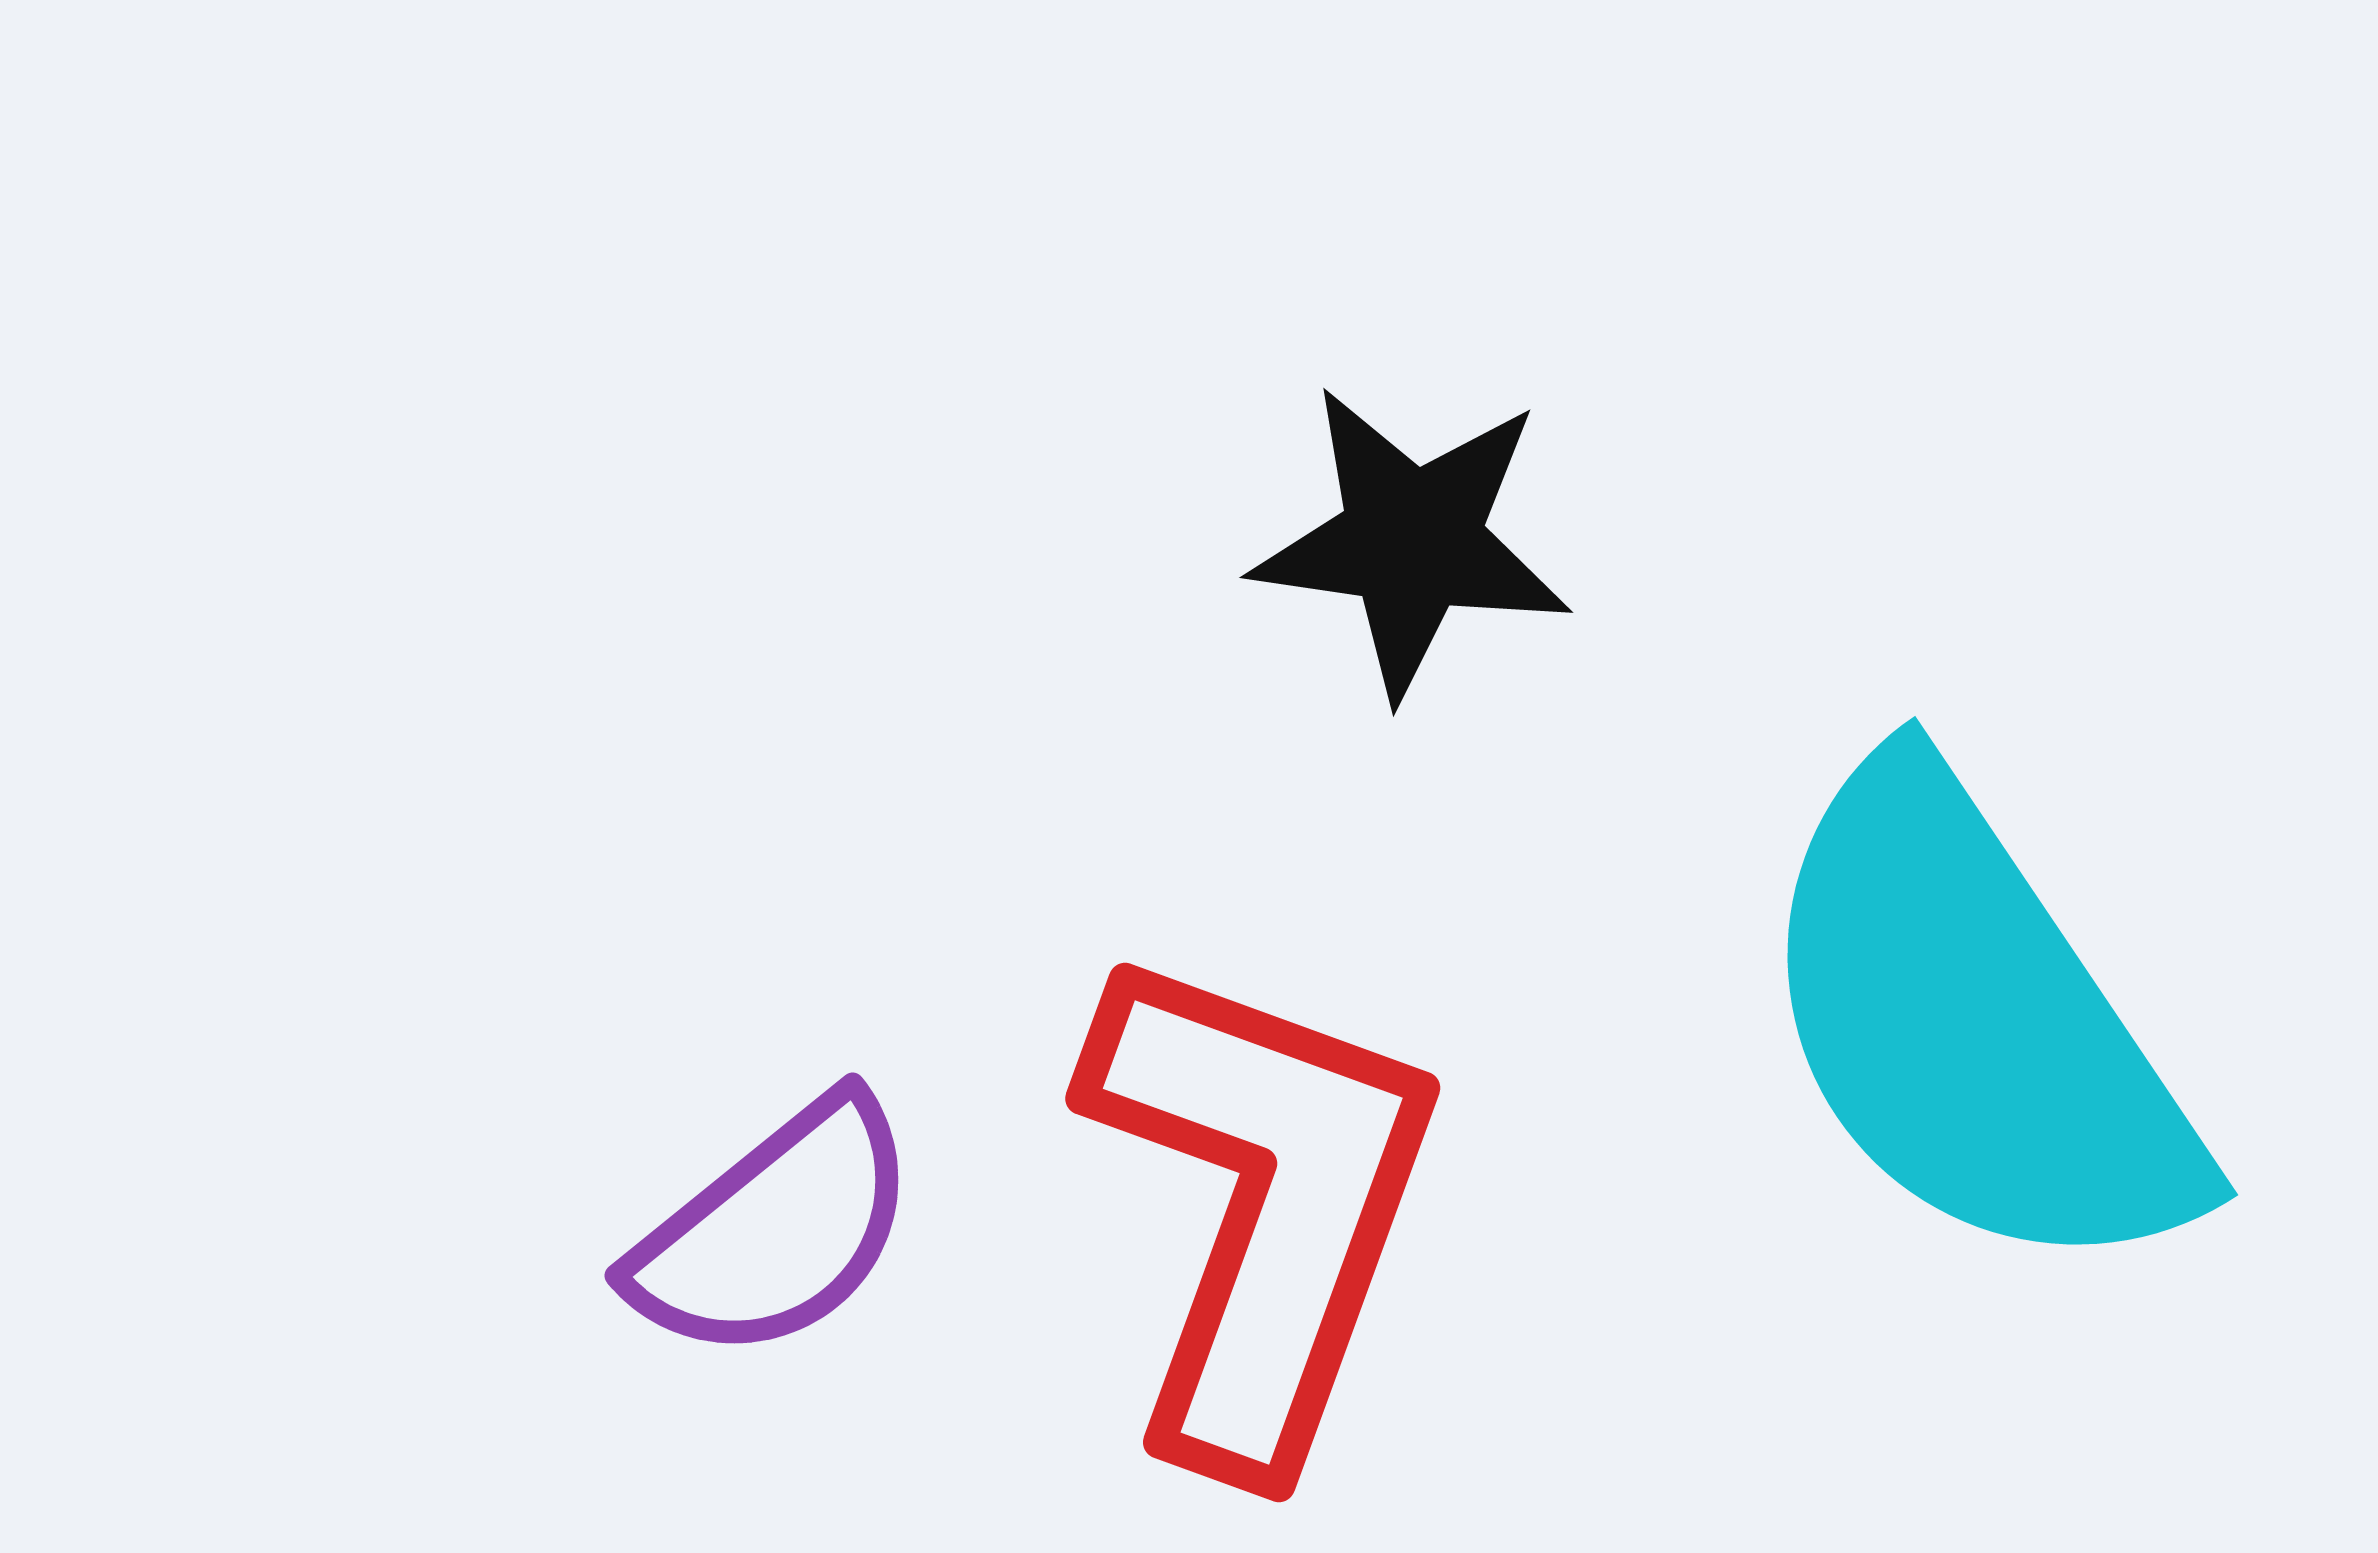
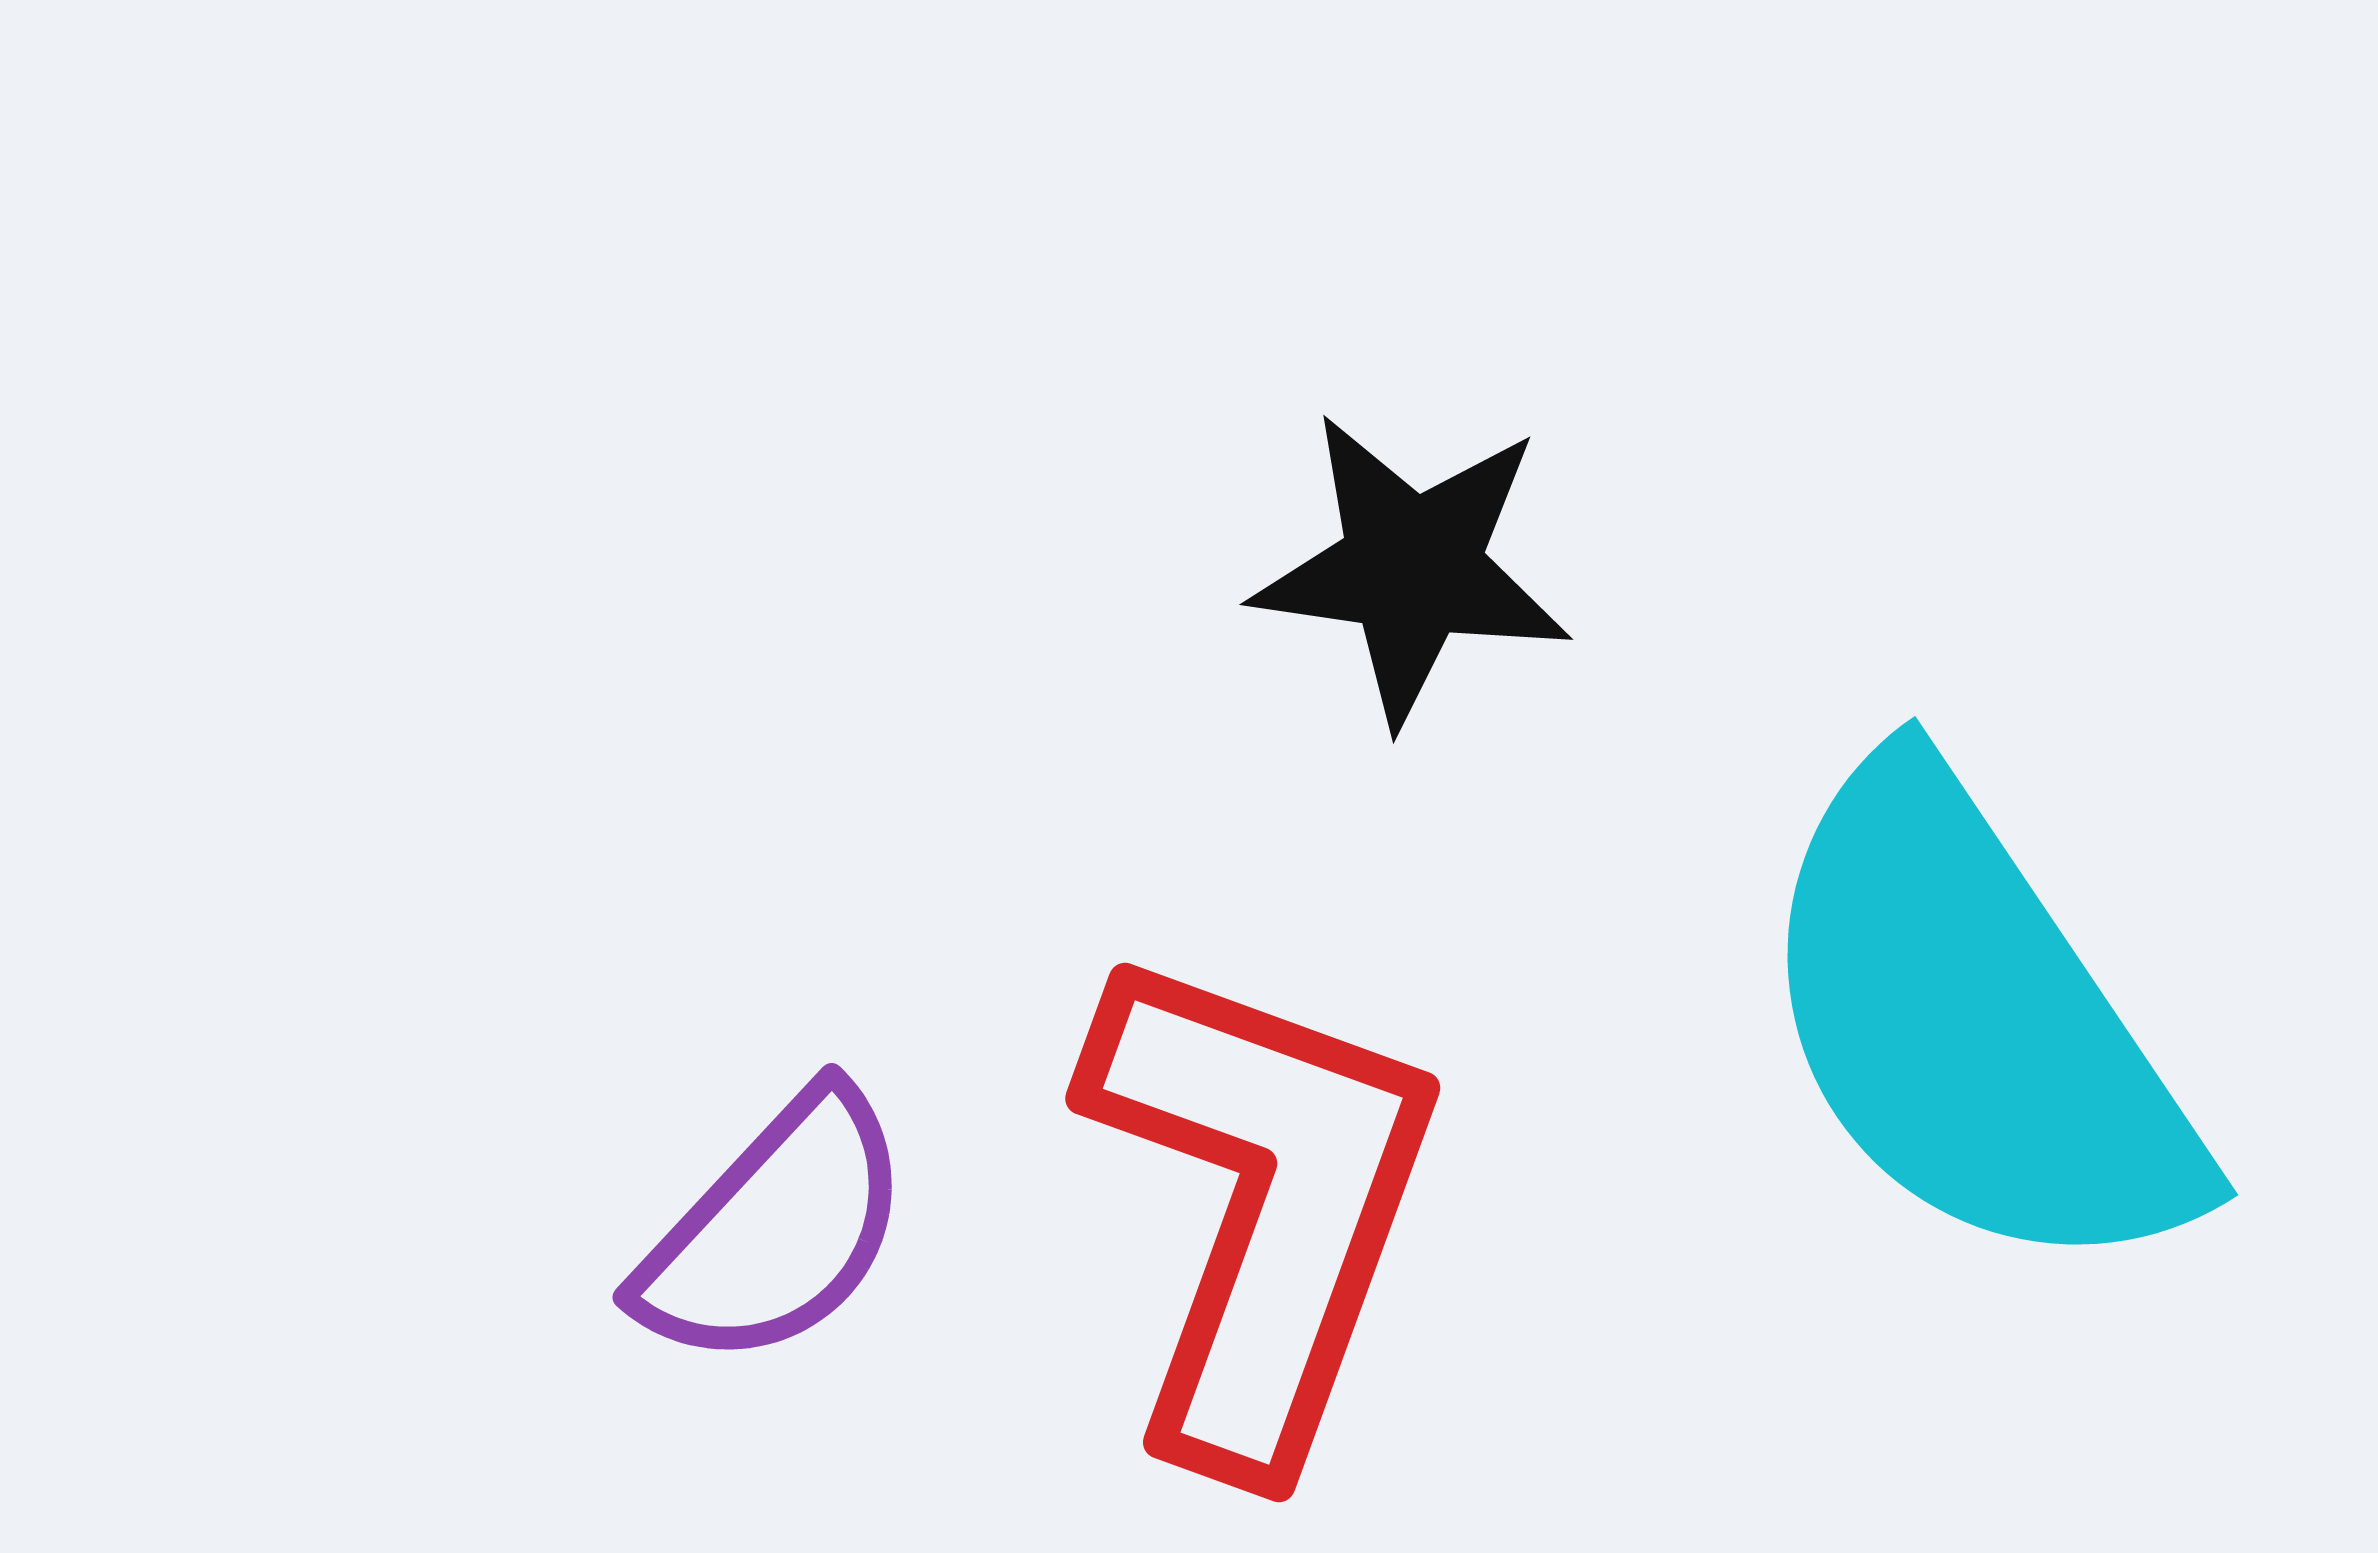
black star: moved 27 px down
purple semicircle: rotated 8 degrees counterclockwise
